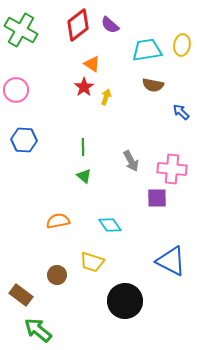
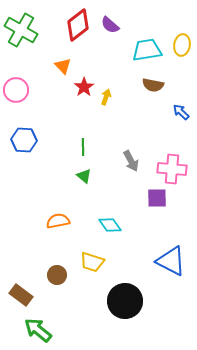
orange triangle: moved 29 px left, 2 px down; rotated 12 degrees clockwise
